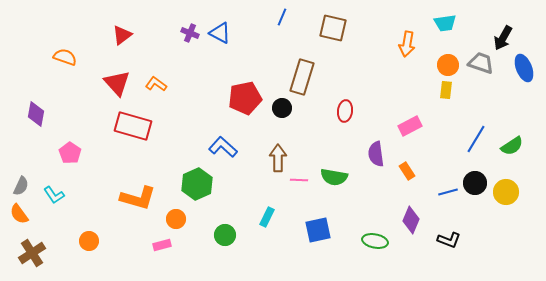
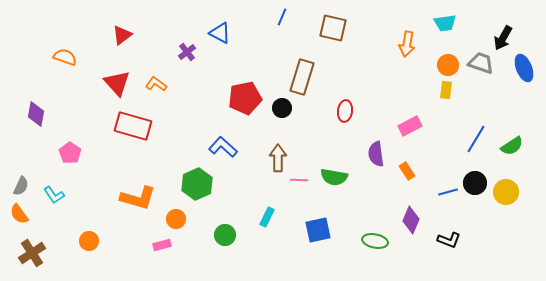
purple cross at (190, 33): moved 3 px left, 19 px down; rotated 30 degrees clockwise
